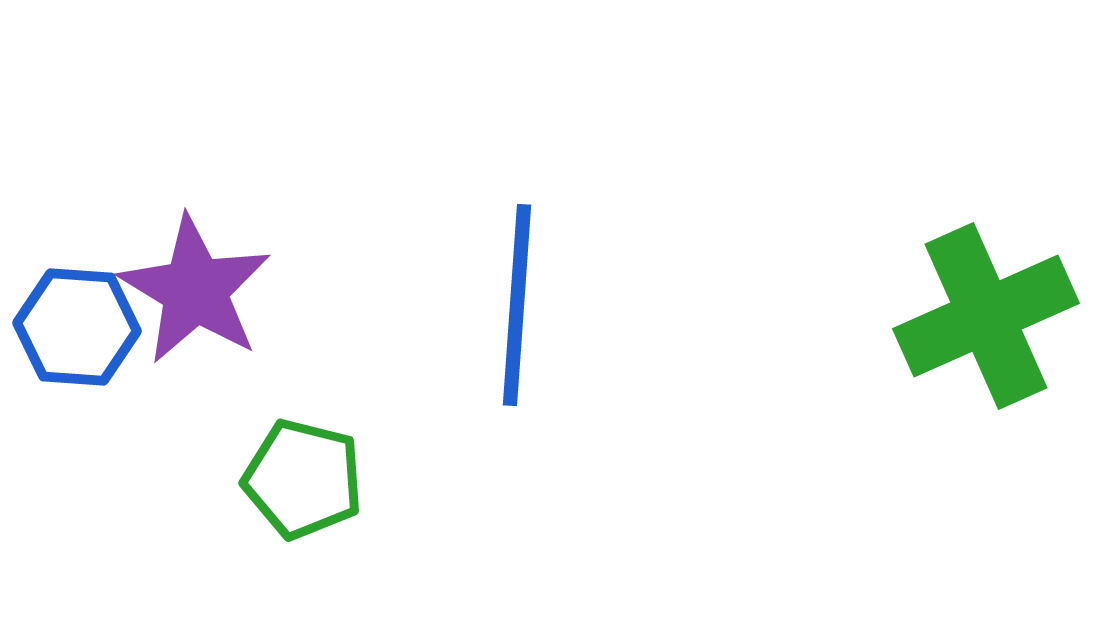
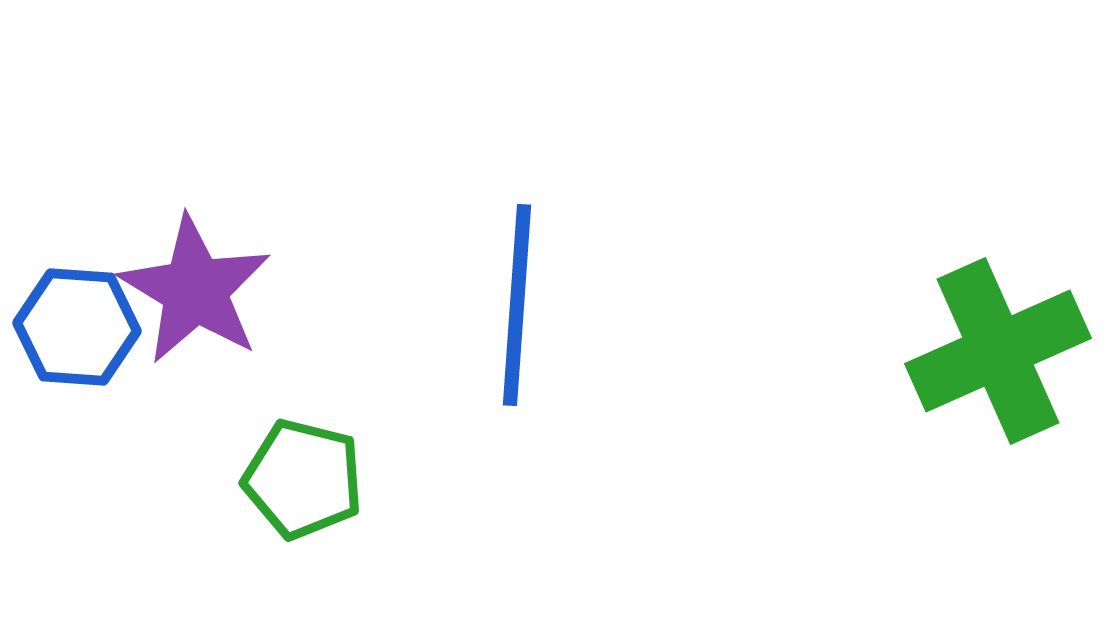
green cross: moved 12 px right, 35 px down
